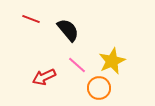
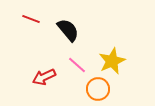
orange circle: moved 1 px left, 1 px down
